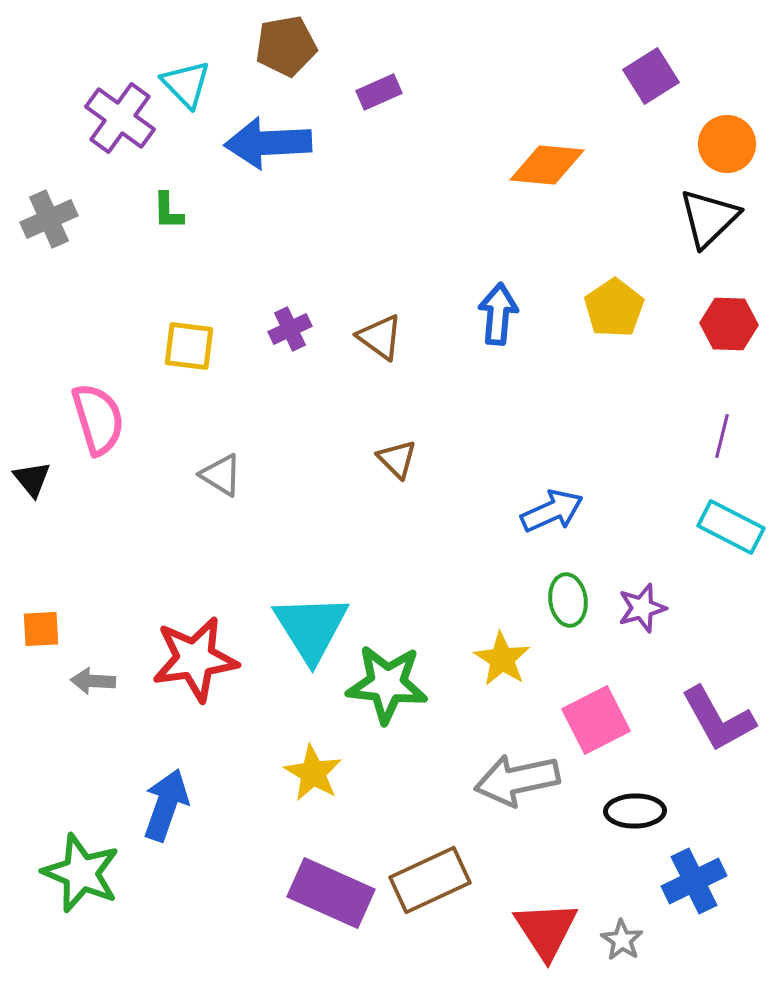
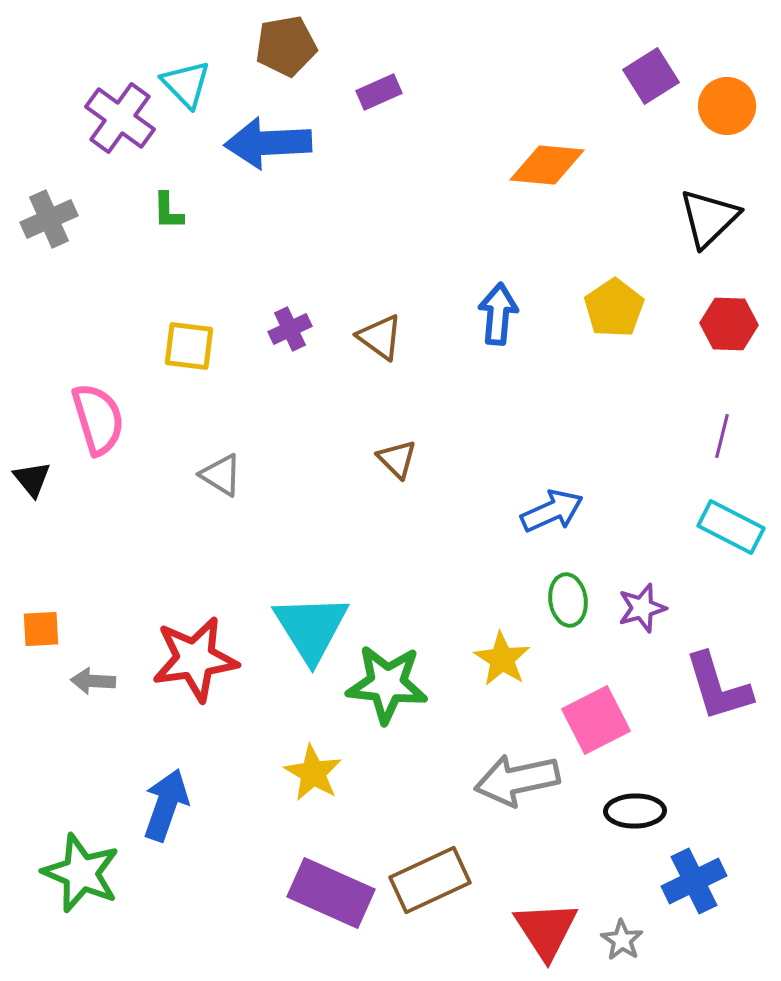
orange circle at (727, 144): moved 38 px up
purple L-shape at (718, 719): moved 32 px up; rotated 12 degrees clockwise
